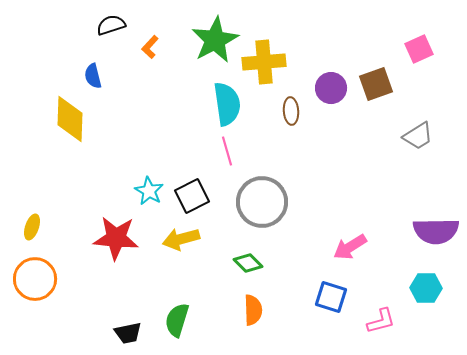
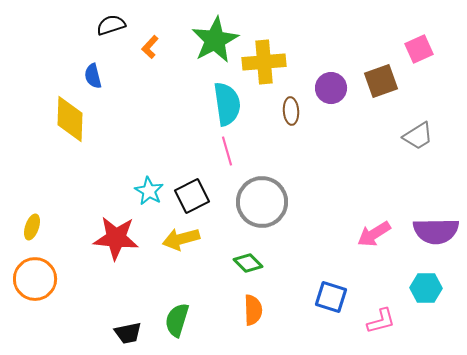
brown square: moved 5 px right, 3 px up
pink arrow: moved 24 px right, 13 px up
